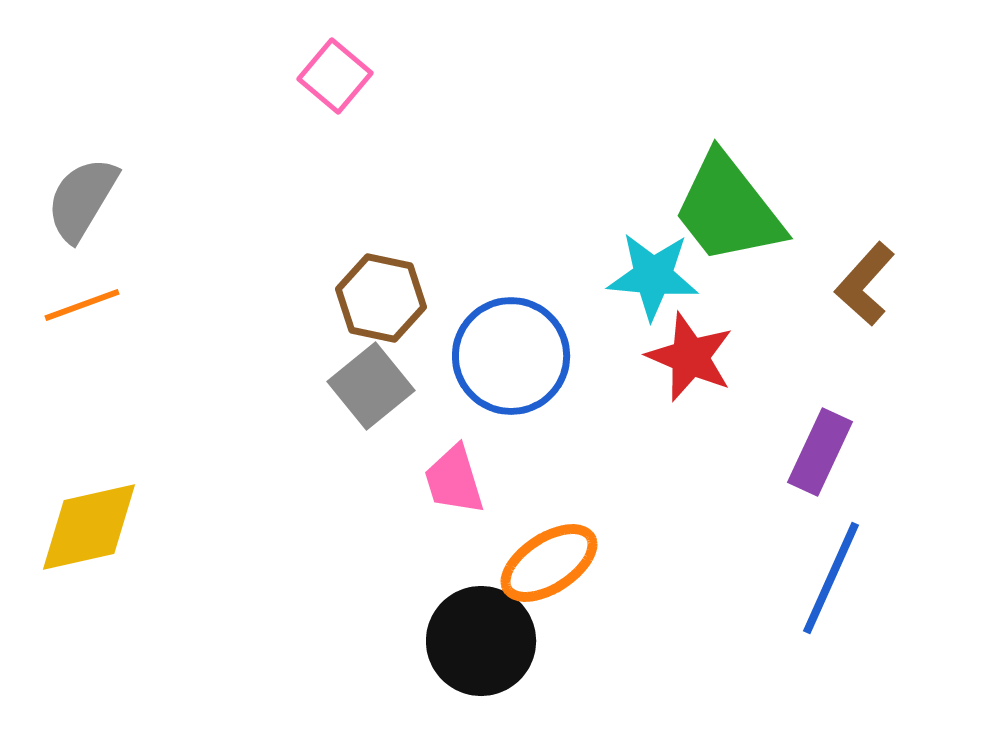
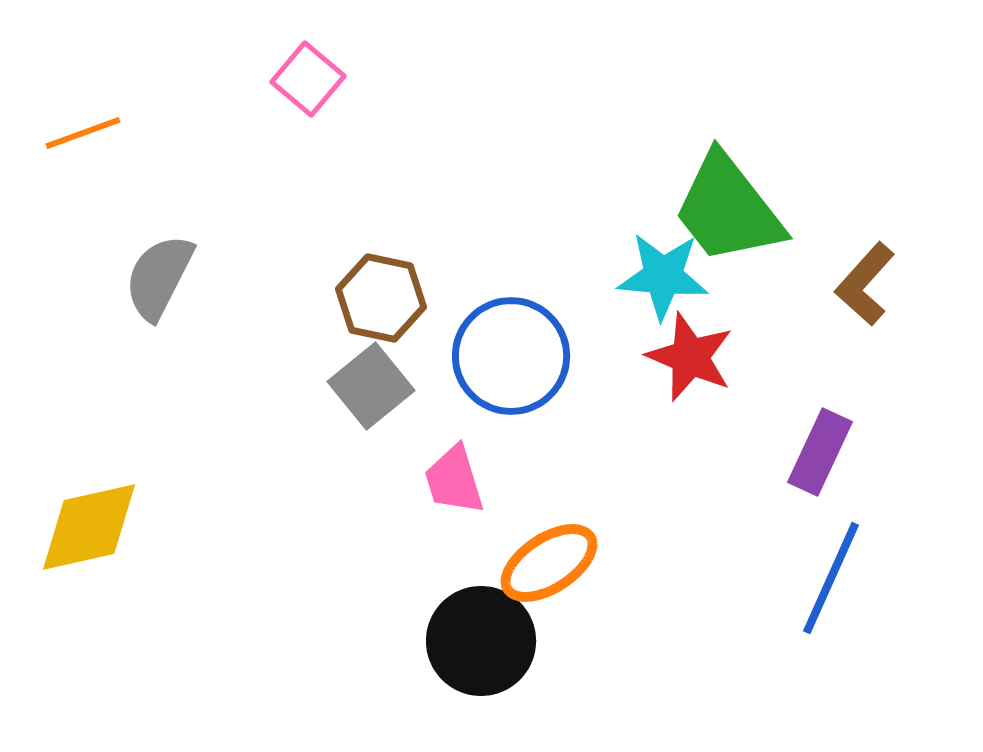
pink square: moved 27 px left, 3 px down
gray semicircle: moved 77 px right, 78 px down; rotated 4 degrees counterclockwise
cyan star: moved 10 px right
orange line: moved 1 px right, 172 px up
